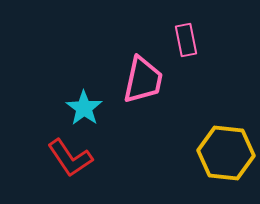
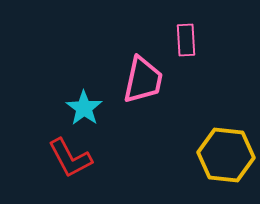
pink rectangle: rotated 8 degrees clockwise
yellow hexagon: moved 2 px down
red L-shape: rotated 6 degrees clockwise
